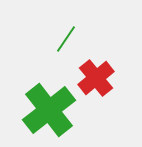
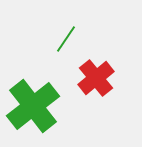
green cross: moved 16 px left, 4 px up
